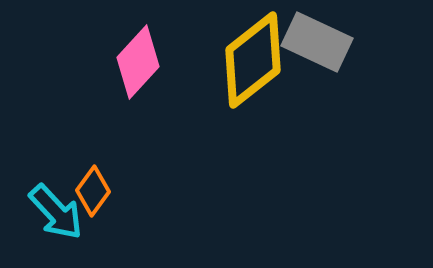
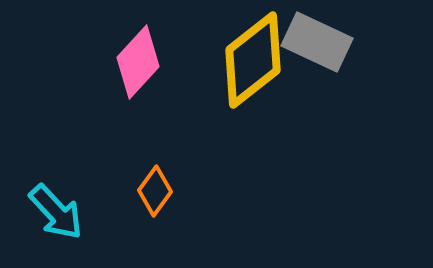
orange diamond: moved 62 px right
